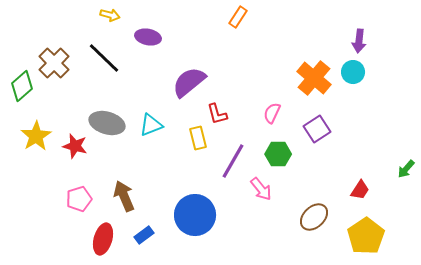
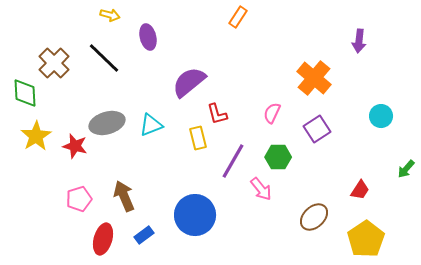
purple ellipse: rotated 65 degrees clockwise
cyan circle: moved 28 px right, 44 px down
green diamond: moved 3 px right, 7 px down; rotated 52 degrees counterclockwise
gray ellipse: rotated 32 degrees counterclockwise
green hexagon: moved 3 px down
yellow pentagon: moved 3 px down
